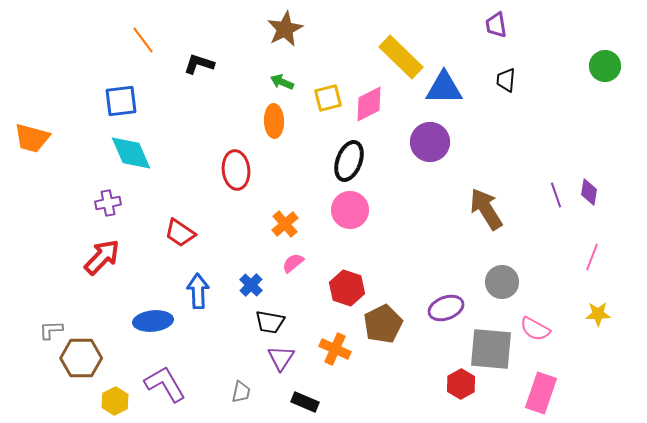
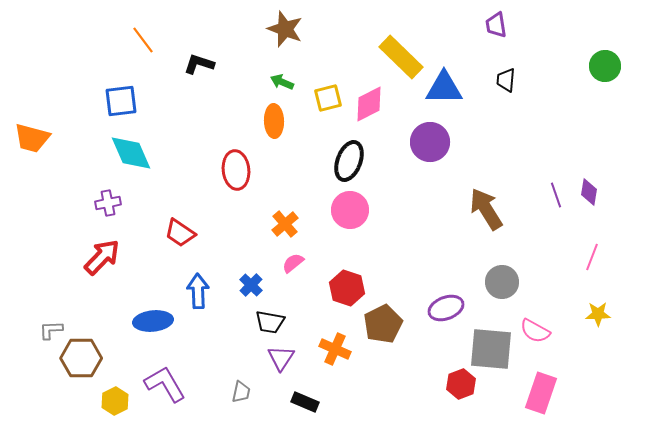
brown star at (285, 29): rotated 24 degrees counterclockwise
pink semicircle at (535, 329): moved 2 px down
red hexagon at (461, 384): rotated 8 degrees clockwise
